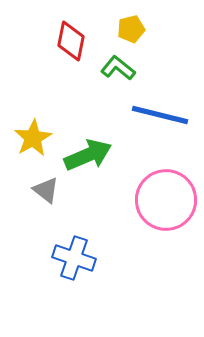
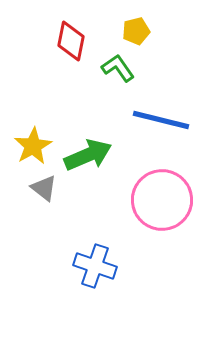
yellow pentagon: moved 5 px right, 2 px down
green L-shape: rotated 16 degrees clockwise
blue line: moved 1 px right, 5 px down
yellow star: moved 8 px down
gray triangle: moved 2 px left, 2 px up
pink circle: moved 4 px left
blue cross: moved 21 px right, 8 px down
